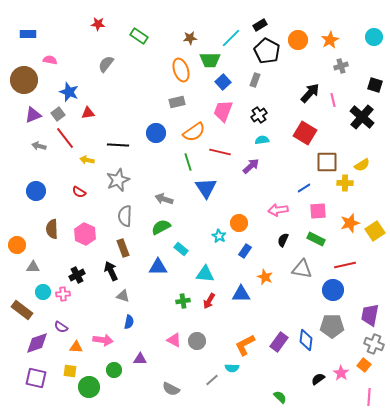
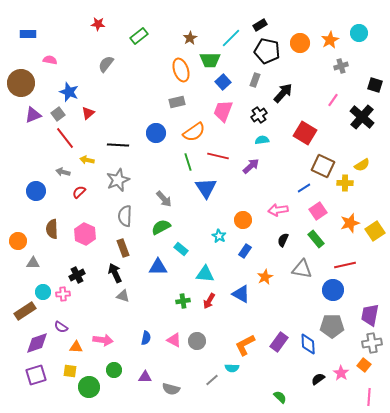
green rectangle at (139, 36): rotated 72 degrees counterclockwise
cyan circle at (374, 37): moved 15 px left, 4 px up
brown star at (190, 38): rotated 24 degrees counterclockwise
orange circle at (298, 40): moved 2 px right, 3 px down
black pentagon at (267, 51): rotated 15 degrees counterclockwise
brown circle at (24, 80): moved 3 px left, 3 px down
black arrow at (310, 93): moved 27 px left
pink line at (333, 100): rotated 48 degrees clockwise
red triangle at (88, 113): rotated 32 degrees counterclockwise
gray arrow at (39, 146): moved 24 px right, 26 px down
red line at (220, 152): moved 2 px left, 4 px down
brown square at (327, 162): moved 4 px left, 4 px down; rotated 25 degrees clockwise
red semicircle at (79, 192): rotated 104 degrees clockwise
gray arrow at (164, 199): rotated 150 degrees counterclockwise
pink square at (318, 211): rotated 30 degrees counterclockwise
orange circle at (239, 223): moved 4 px right, 3 px up
green rectangle at (316, 239): rotated 24 degrees clockwise
orange circle at (17, 245): moved 1 px right, 4 px up
gray triangle at (33, 267): moved 4 px up
black arrow at (111, 271): moved 4 px right, 2 px down
orange star at (265, 277): rotated 21 degrees clockwise
blue triangle at (241, 294): rotated 30 degrees clockwise
brown rectangle at (22, 310): moved 3 px right, 1 px down; rotated 70 degrees counterclockwise
blue semicircle at (129, 322): moved 17 px right, 16 px down
blue diamond at (306, 340): moved 2 px right, 4 px down; rotated 10 degrees counterclockwise
gray cross at (374, 344): moved 2 px left, 1 px up; rotated 30 degrees counterclockwise
purple triangle at (140, 359): moved 5 px right, 18 px down
purple square at (36, 378): moved 3 px up; rotated 30 degrees counterclockwise
gray semicircle at (171, 389): rotated 12 degrees counterclockwise
